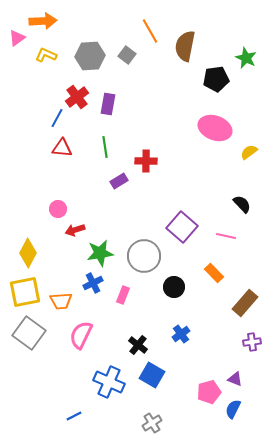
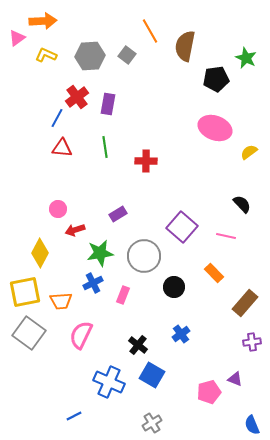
purple rectangle at (119, 181): moved 1 px left, 33 px down
yellow diamond at (28, 253): moved 12 px right
blue semicircle at (233, 409): moved 19 px right, 16 px down; rotated 48 degrees counterclockwise
